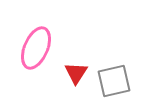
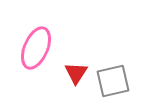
gray square: moved 1 px left
